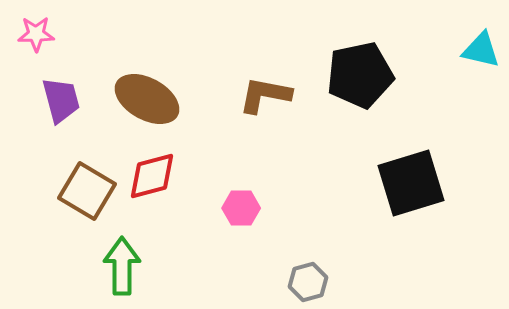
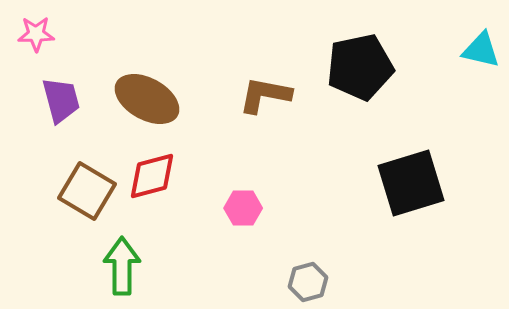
black pentagon: moved 8 px up
pink hexagon: moved 2 px right
